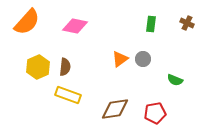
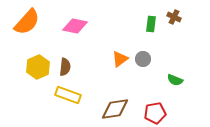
brown cross: moved 13 px left, 6 px up
